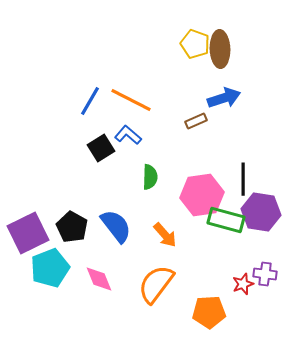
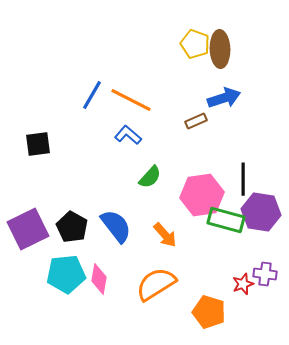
blue line: moved 2 px right, 6 px up
black square: moved 63 px left, 4 px up; rotated 24 degrees clockwise
green semicircle: rotated 40 degrees clockwise
purple square: moved 4 px up
cyan pentagon: moved 16 px right, 6 px down; rotated 15 degrees clockwise
pink diamond: rotated 32 degrees clockwise
orange semicircle: rotated 21 degrees clockwise
orange pentagon: rotated 20 degrees clockwise
